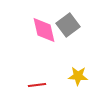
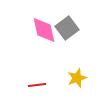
gray square: moved 1 px left, 3 px down
yellow star: moved 1 px left, 2 px down; rotated 24 degrees counterclockwise
